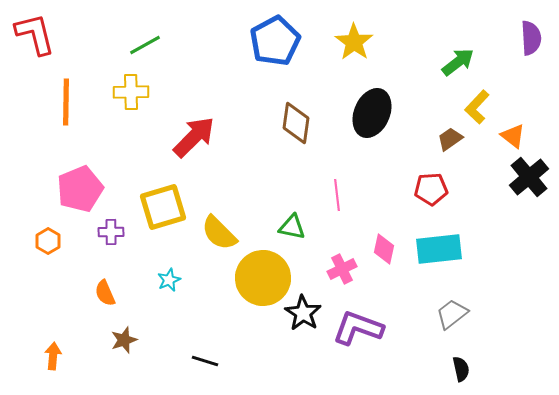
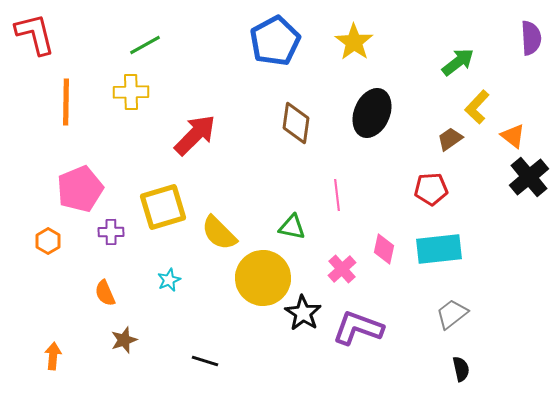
red arrow: moved 1 px right, 2 px up
pink cross: rotated 16 degrees counterclockwise
